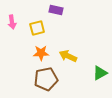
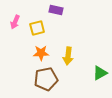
pink arrow: moved 3 px right; rotated 32 degrees clockwise
yellow arrow: rotated 108 degrees counterclockwise
